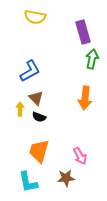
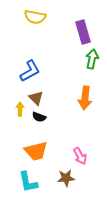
orange trapezoid: moved 3 px left; rotated 120 degrees counterclockwise
